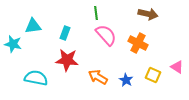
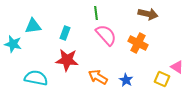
yellow square: moved 9 px right, 4 px down
